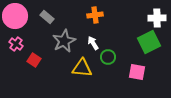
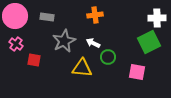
gray rectangle: rotated 32 degrees counterclockwise
white arrow: rotated 32 degrees counterclockwise
red square: rotated 24 degrees counterclockwise
